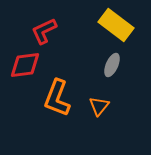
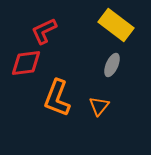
red diamond: moved 1 px right, 2 px up
